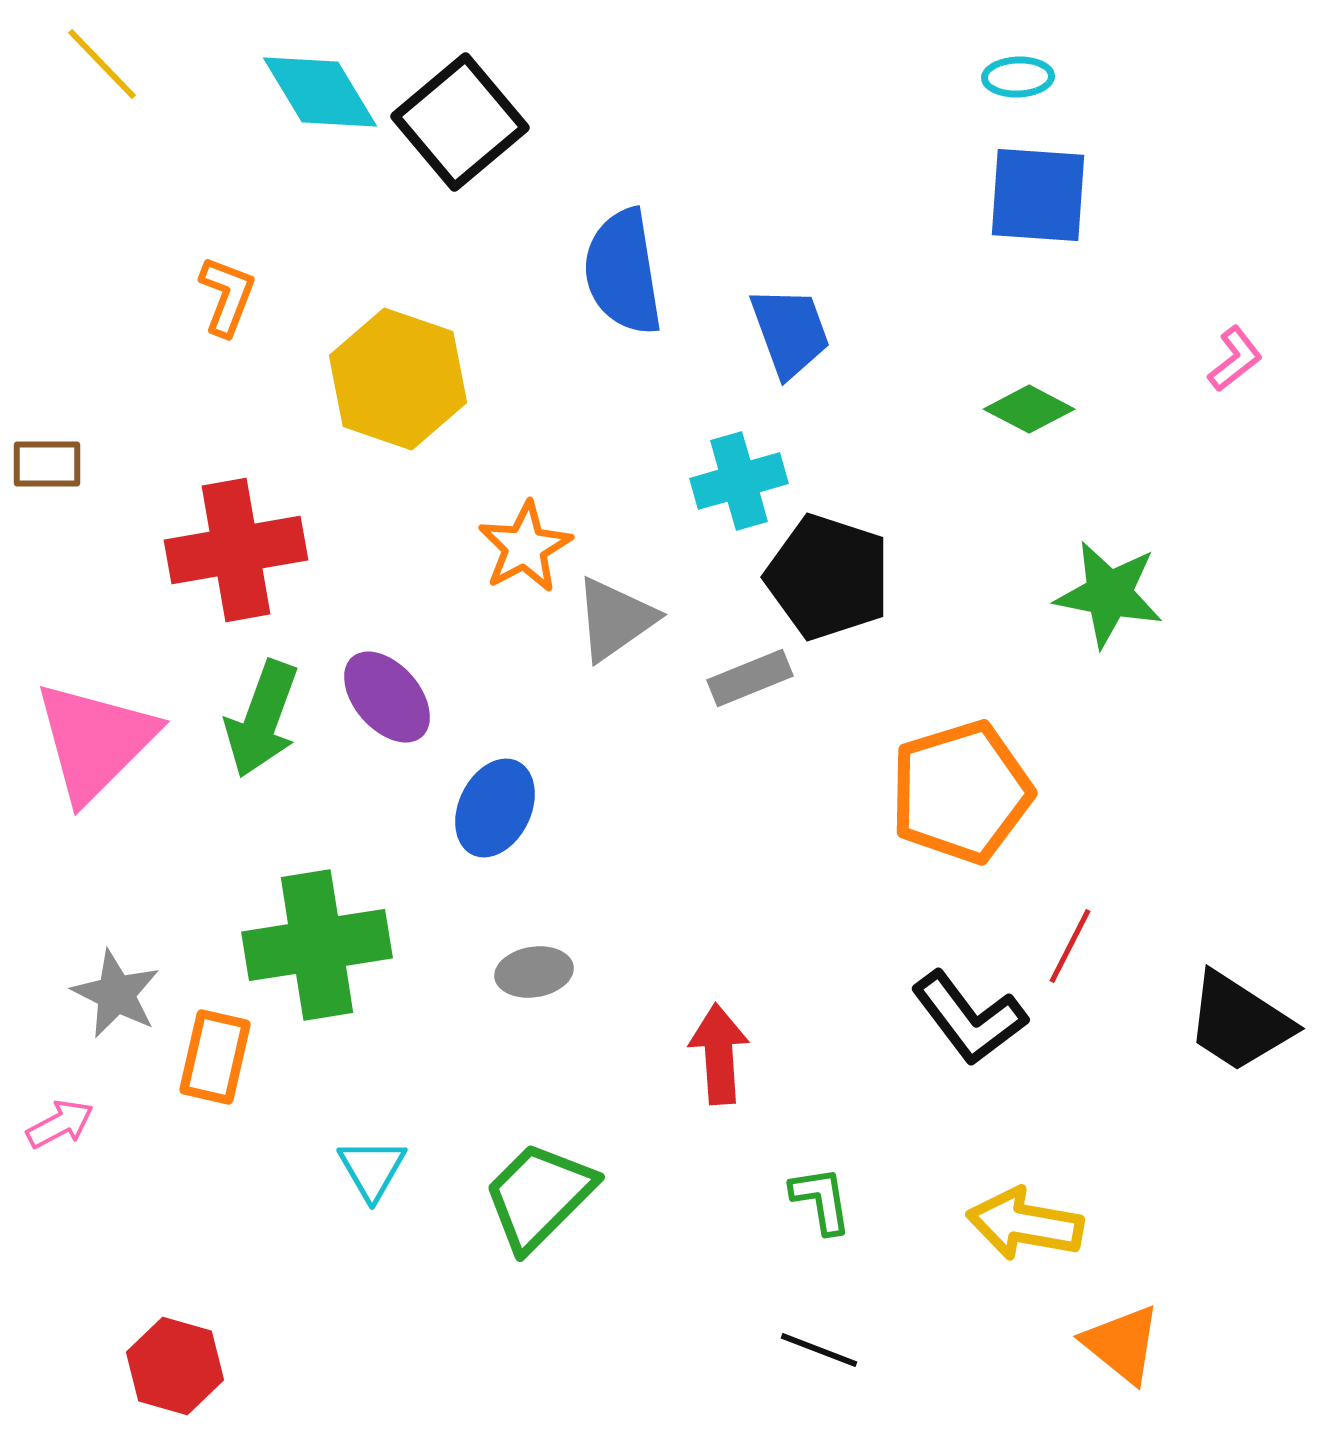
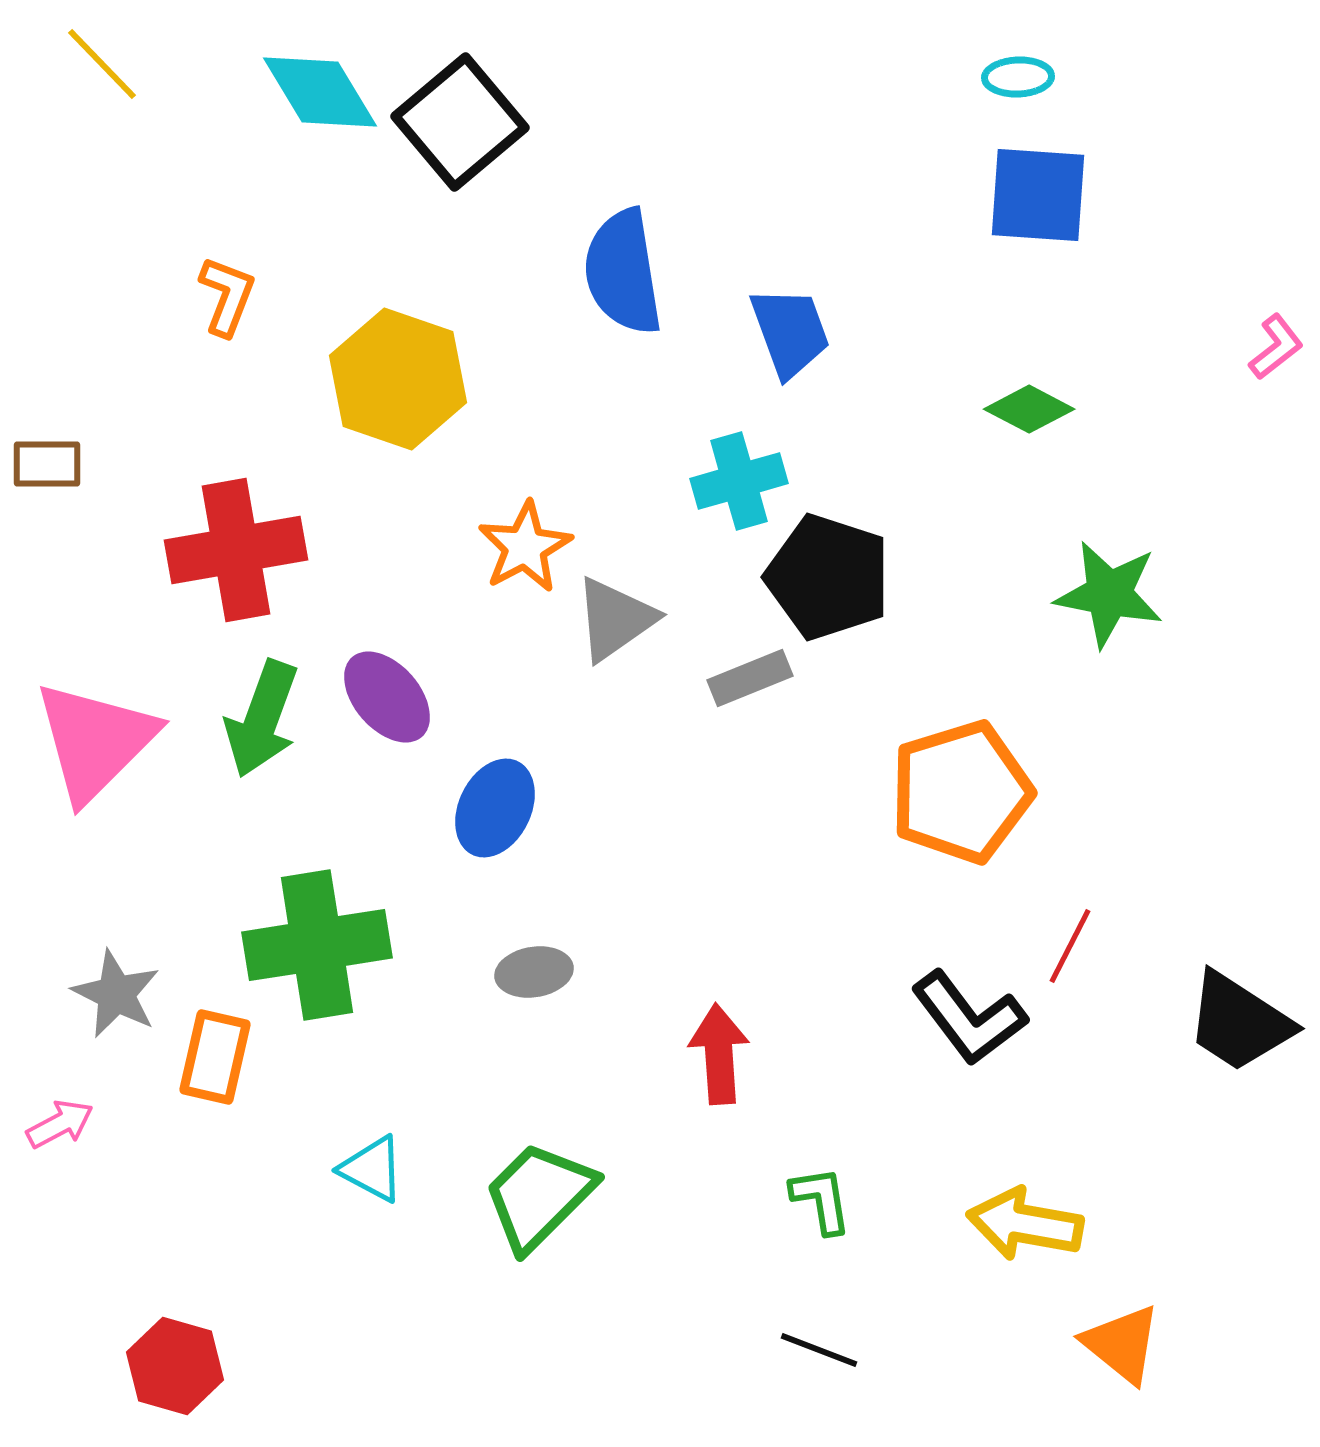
pink L-shape: moved 41 px right, 12 px up
cyan triangle: rotated 32 degrees counterclockwise
